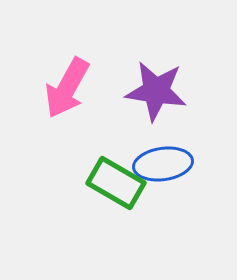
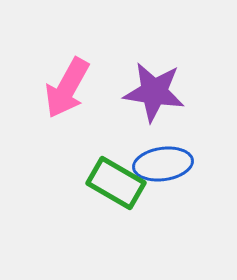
purple star: moved 2 px left, 1 px down
